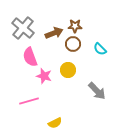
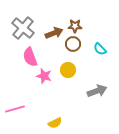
gray arrow: rotated 66 degrees counterclockwise
pink line: moved 14 px left, 8 px down
